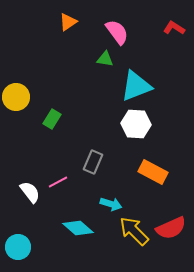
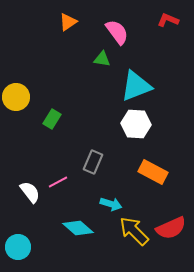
red L-shape: moved 6 px left, 8 px up; rotated 10 degrees counterclockwise
green triangle: moved 3 px left
